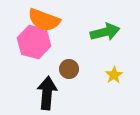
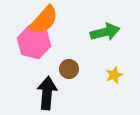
orange semicircle: rotated 68 degrees counterclockwise
yellow star: rotated 12 degrees clockwise
